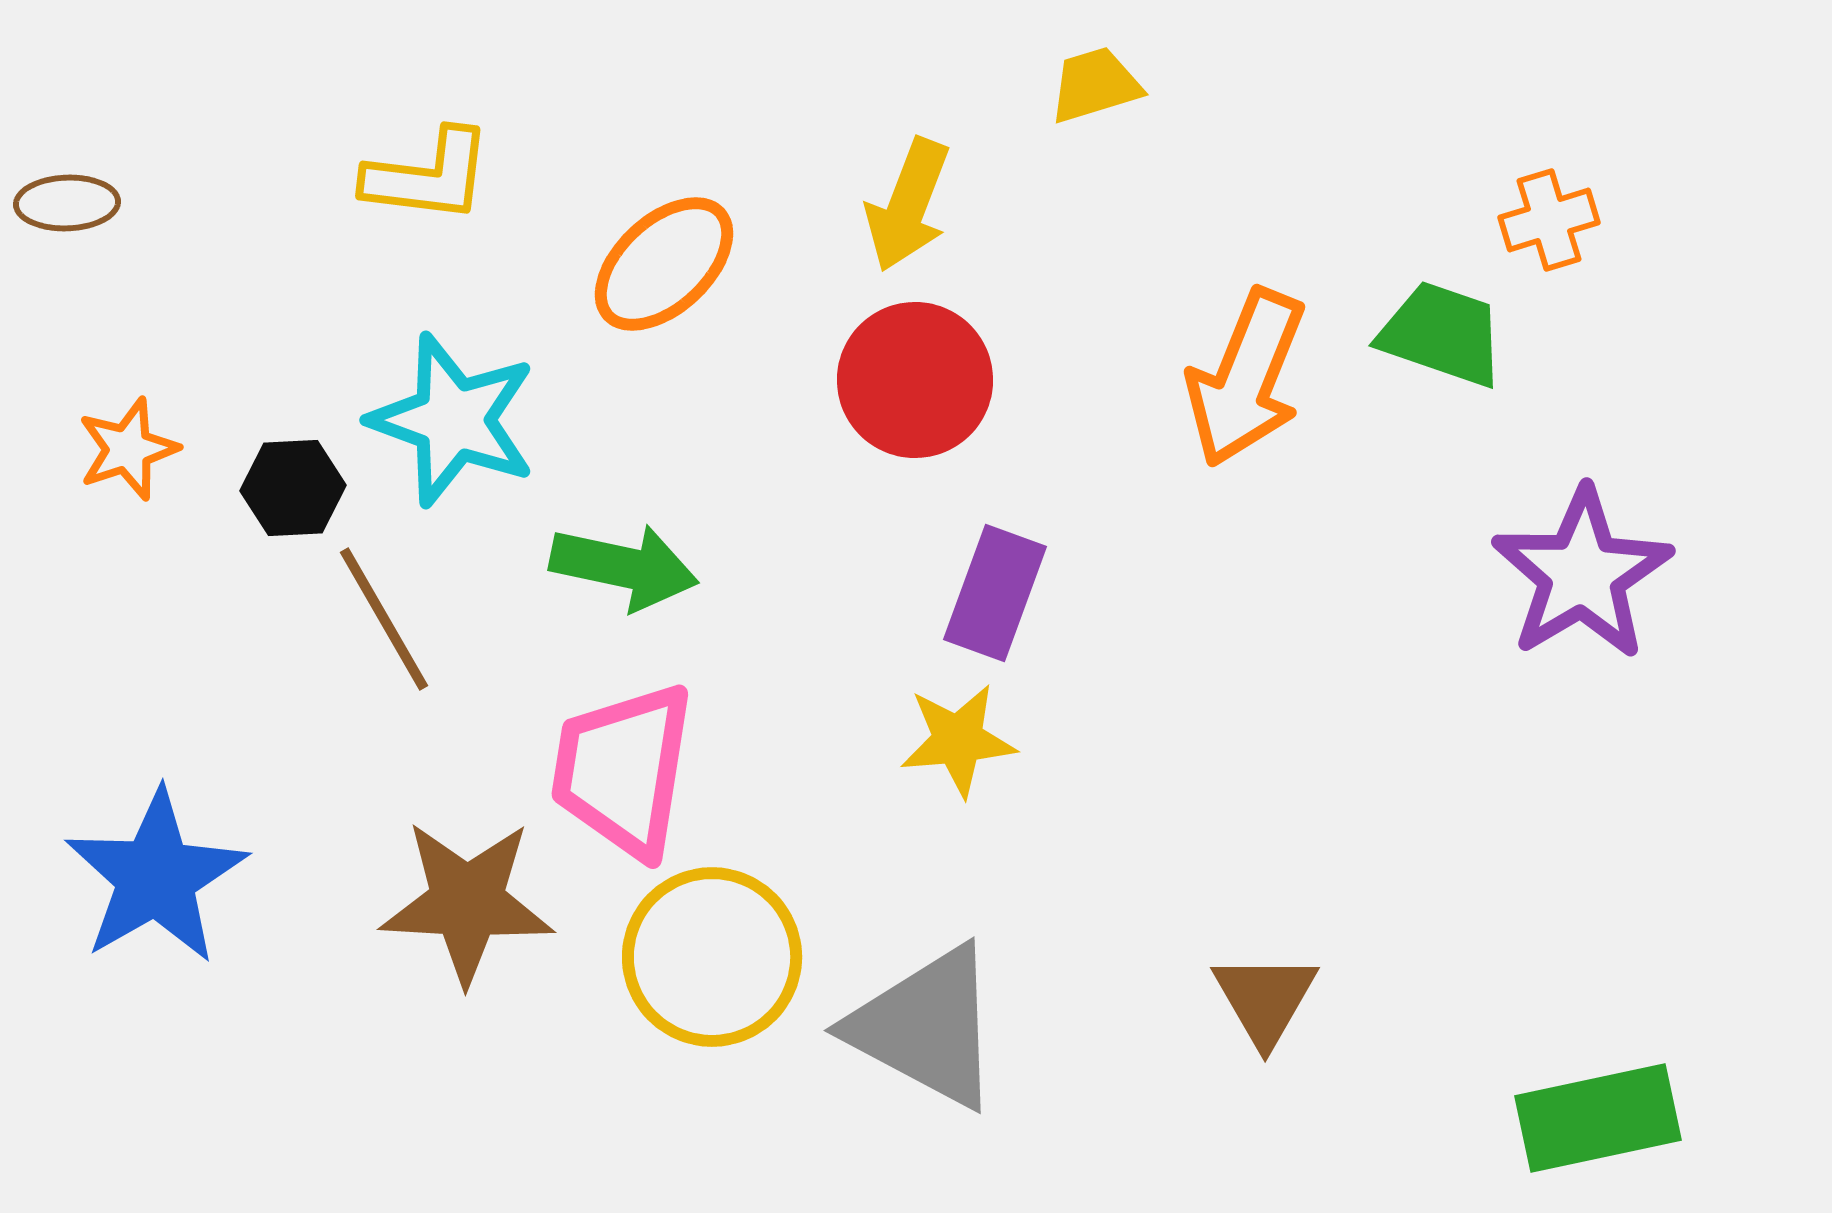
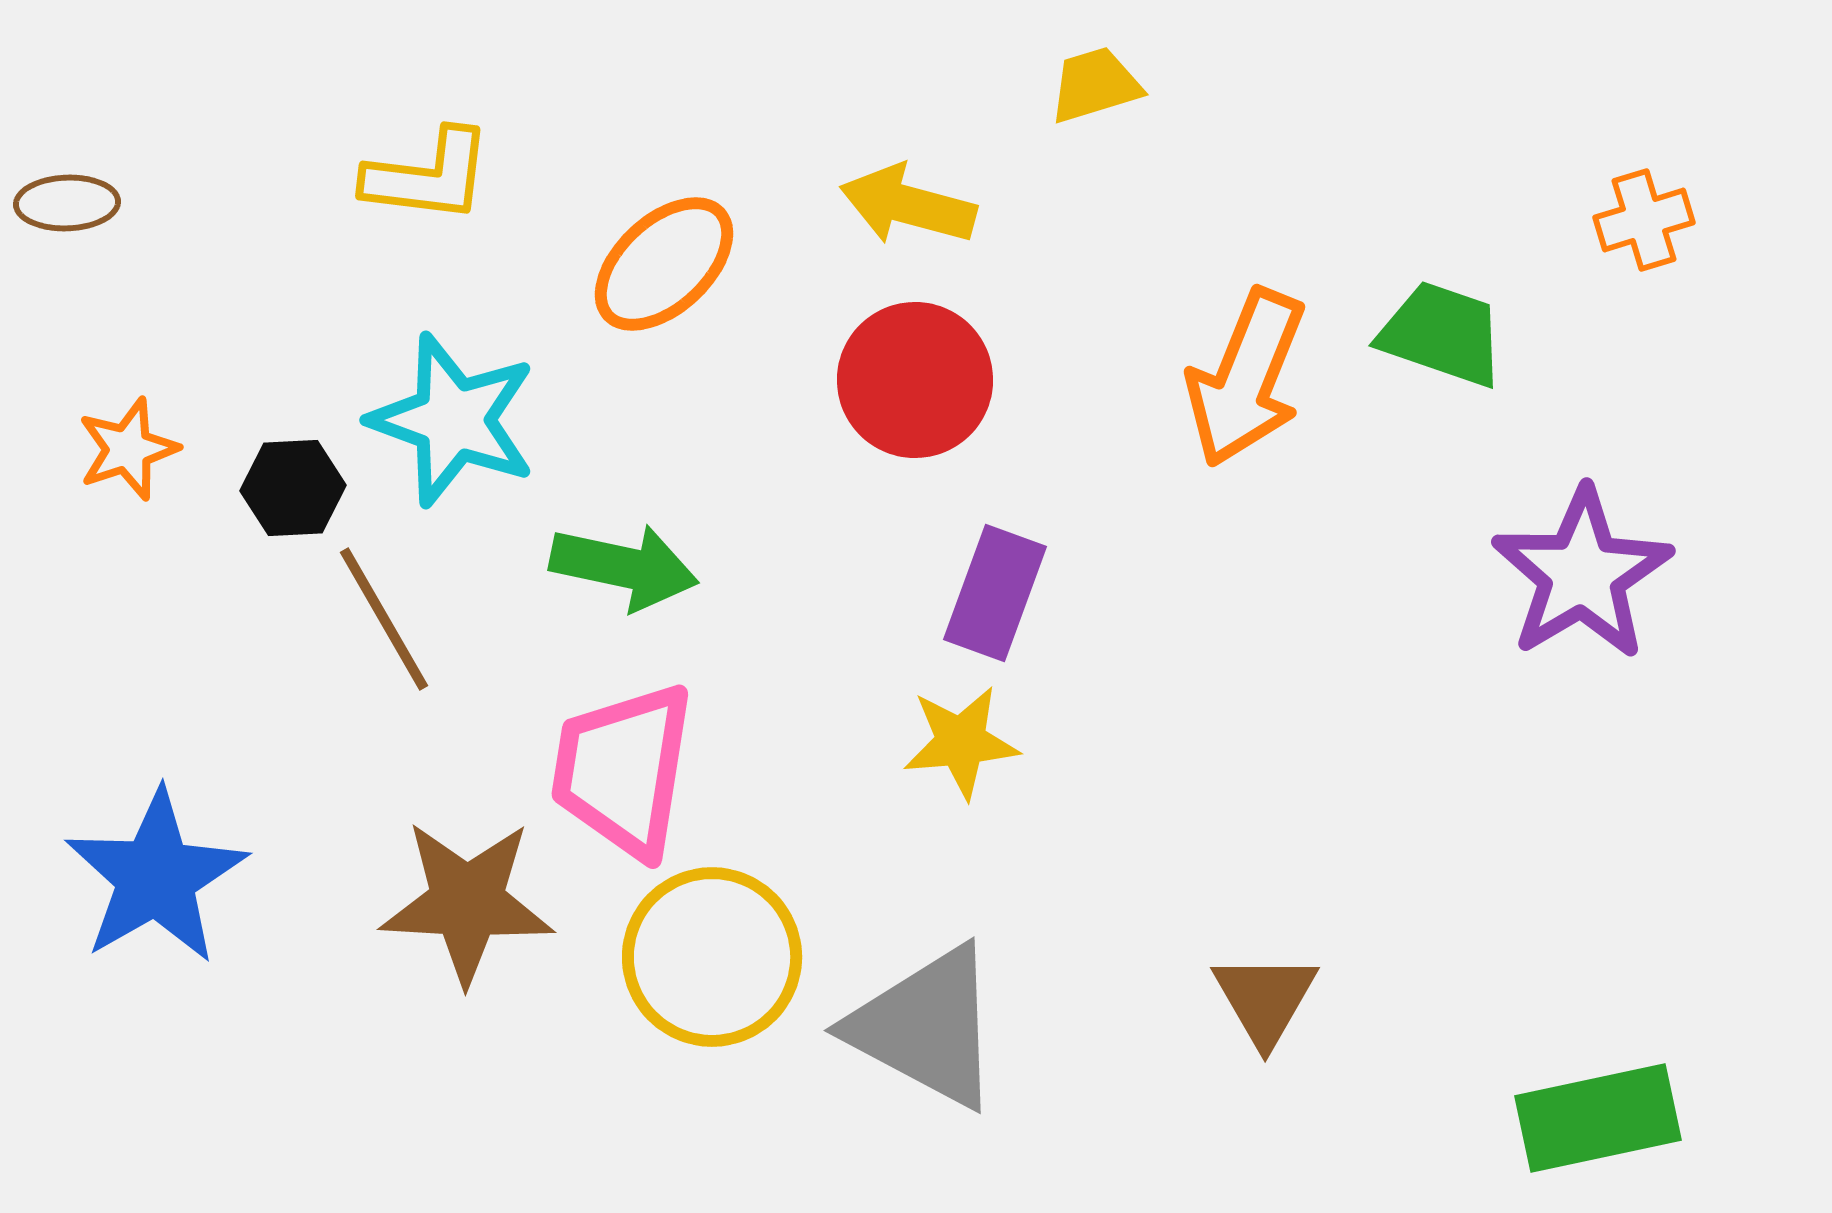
yellow arrow: rotated 84 degrees clockwise
orange cross: moved 95 px right
yellow star: moved 3 px right, 2 px down
